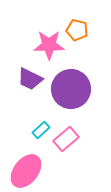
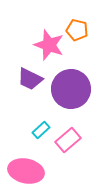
pink star: rotated 20 degrees clockwise
pink rectangle: moved 2 px right, 1 px down
pink ellipse: rotated 64 degrees clockwise
